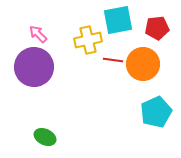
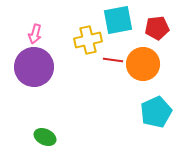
pink arrow: moved 3 px left; rotated 120 degrees counterclockwise
